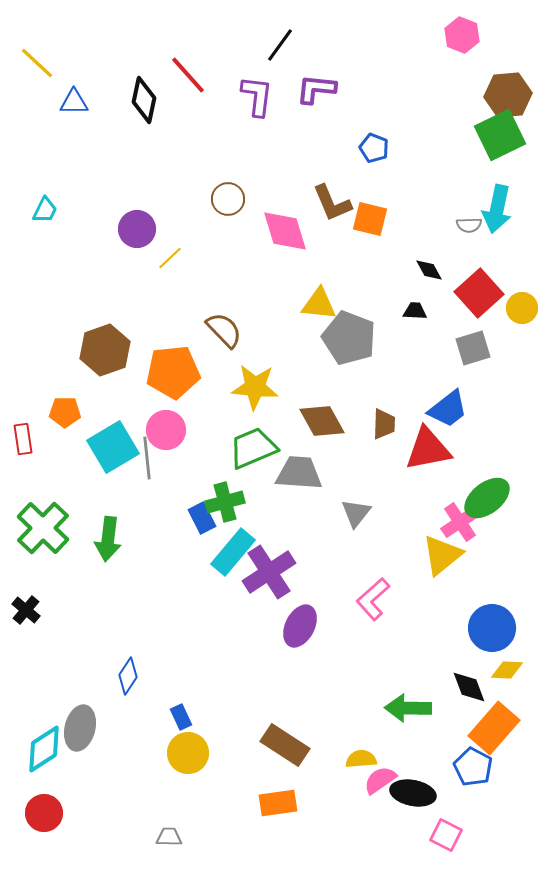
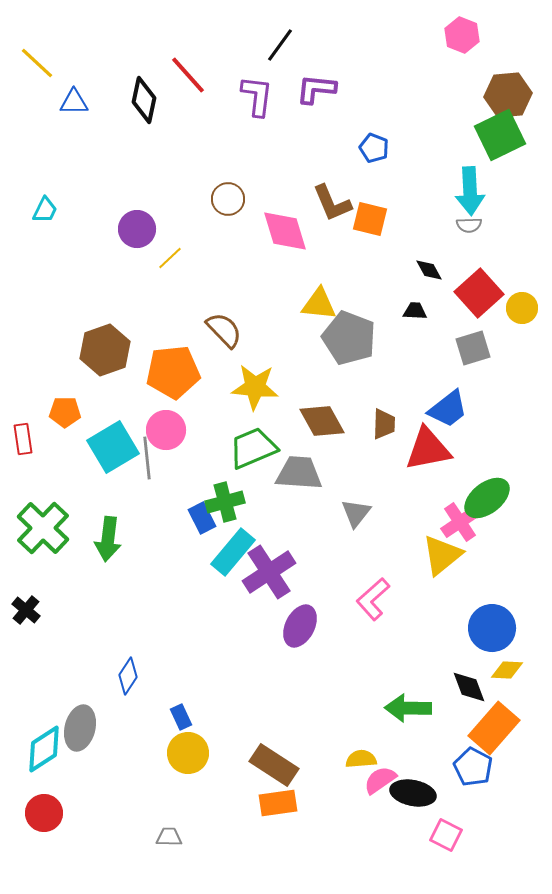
cyan arrow at (497, 209): moved 27 px left, 18 px up; rotated 15 degrees counterclockwise
brown rectangle at (285, 745): moved 11 px left, 20 px down
